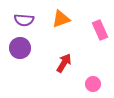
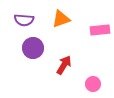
pink rectangle: rotated 72 degrees counterclockwise
purple circle: moved 13 px right
red arrow: moved 2 px down
